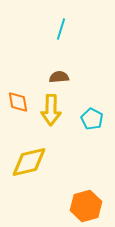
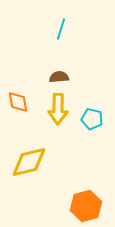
yellow arrow: moved 7 px right, 1 px up
cyan pentagon: rotated 15 degrees counterclockwise
